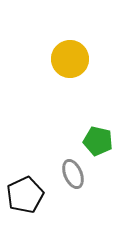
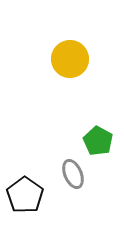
green pentagon: rotated 16 degrees clockwise
black pentagon: rotated 12 degrees counterclockwise
